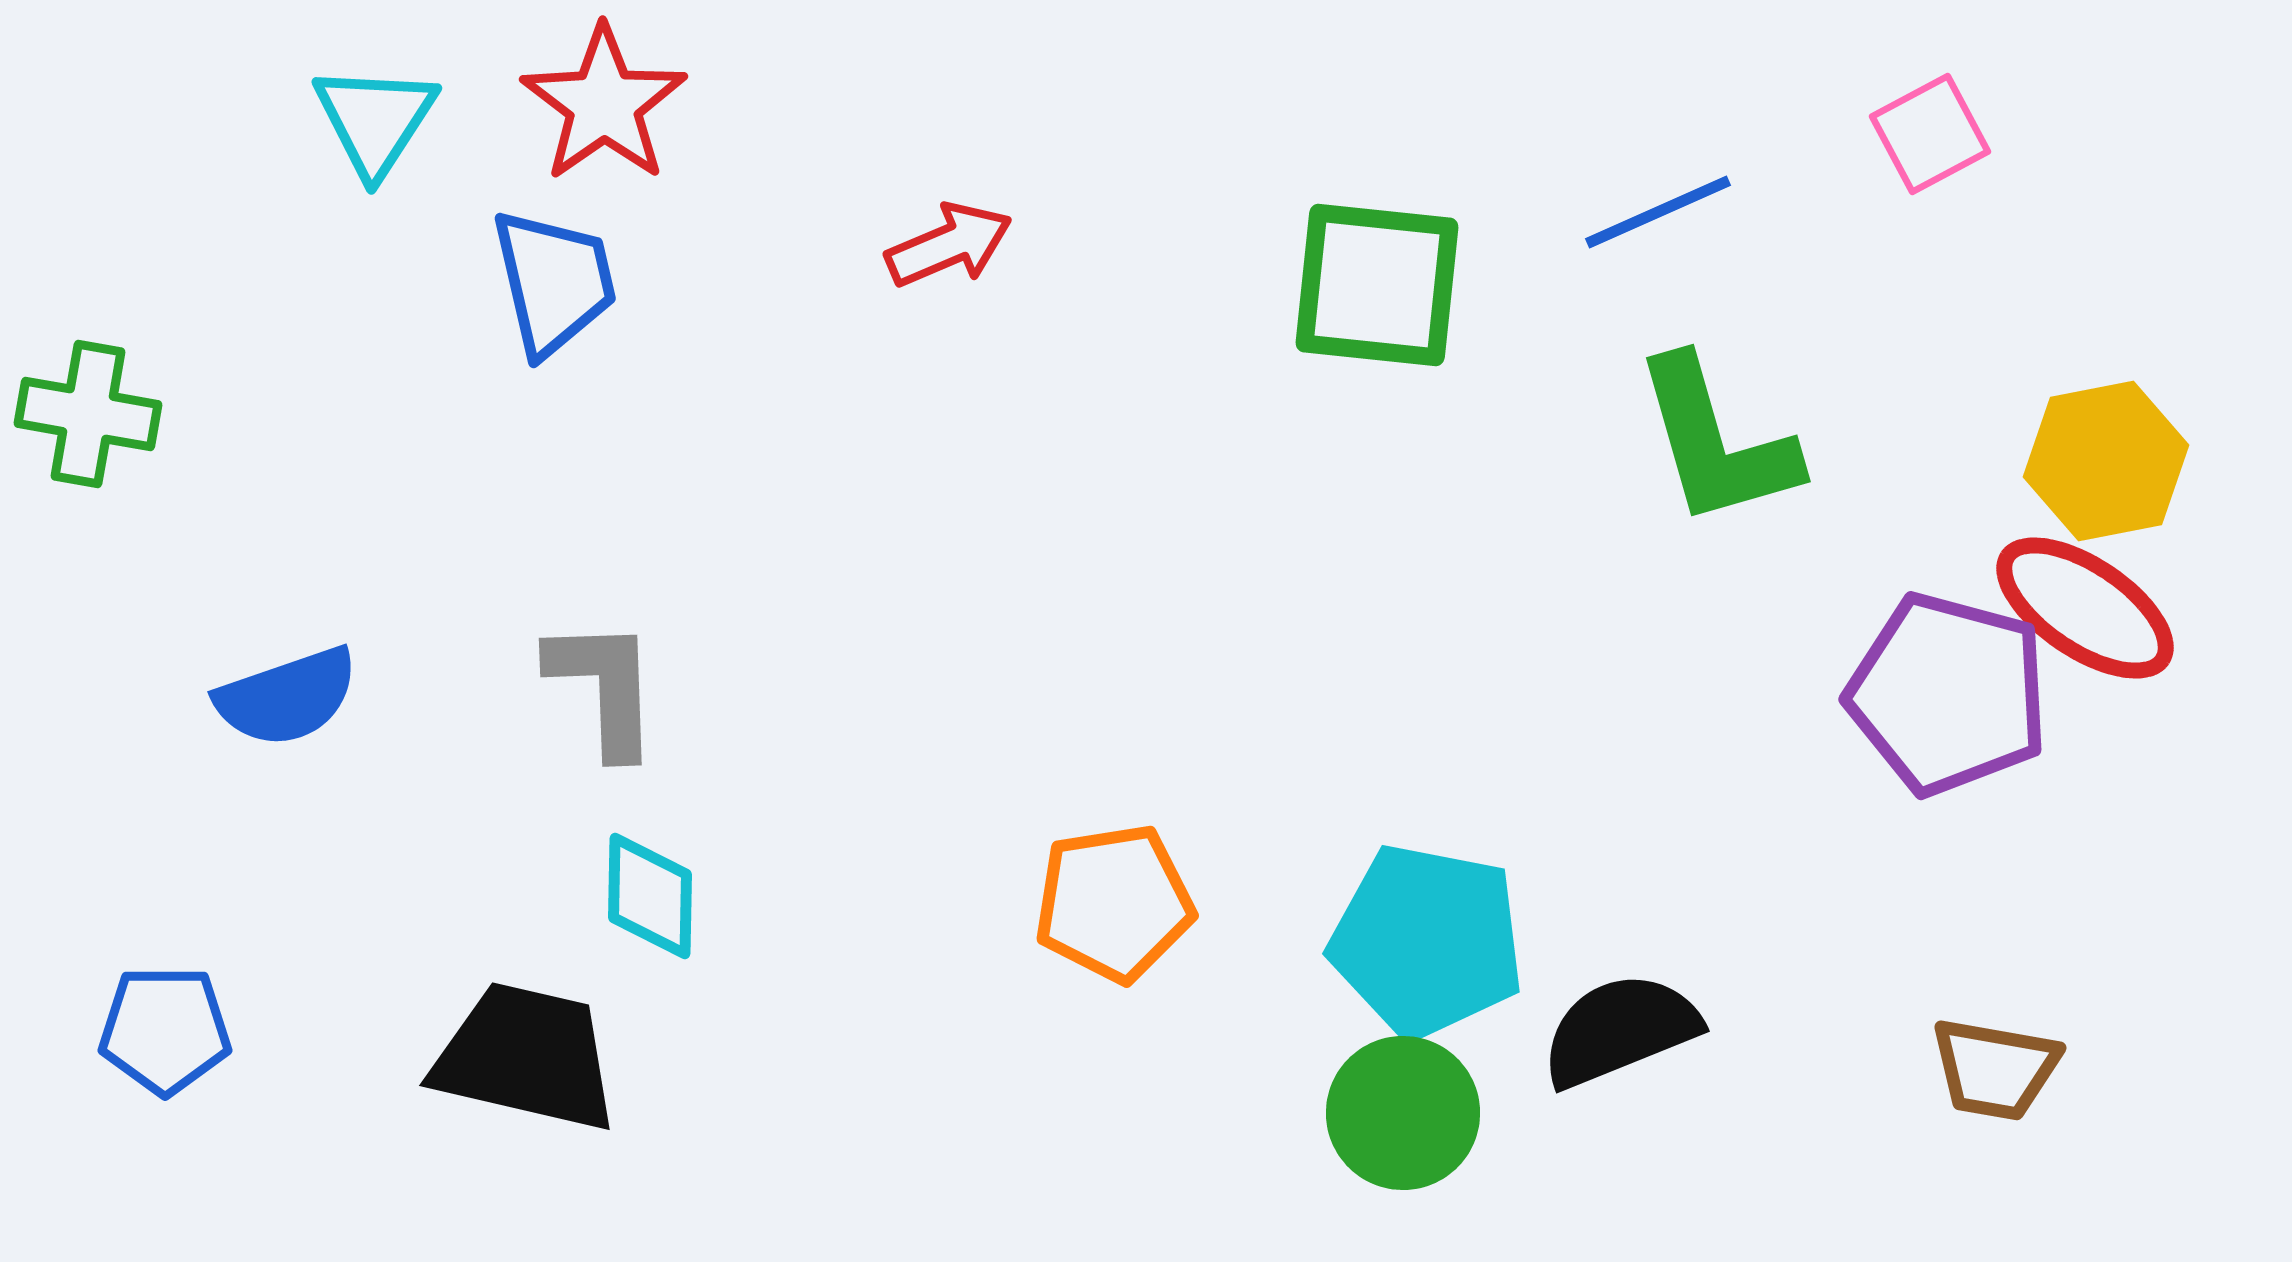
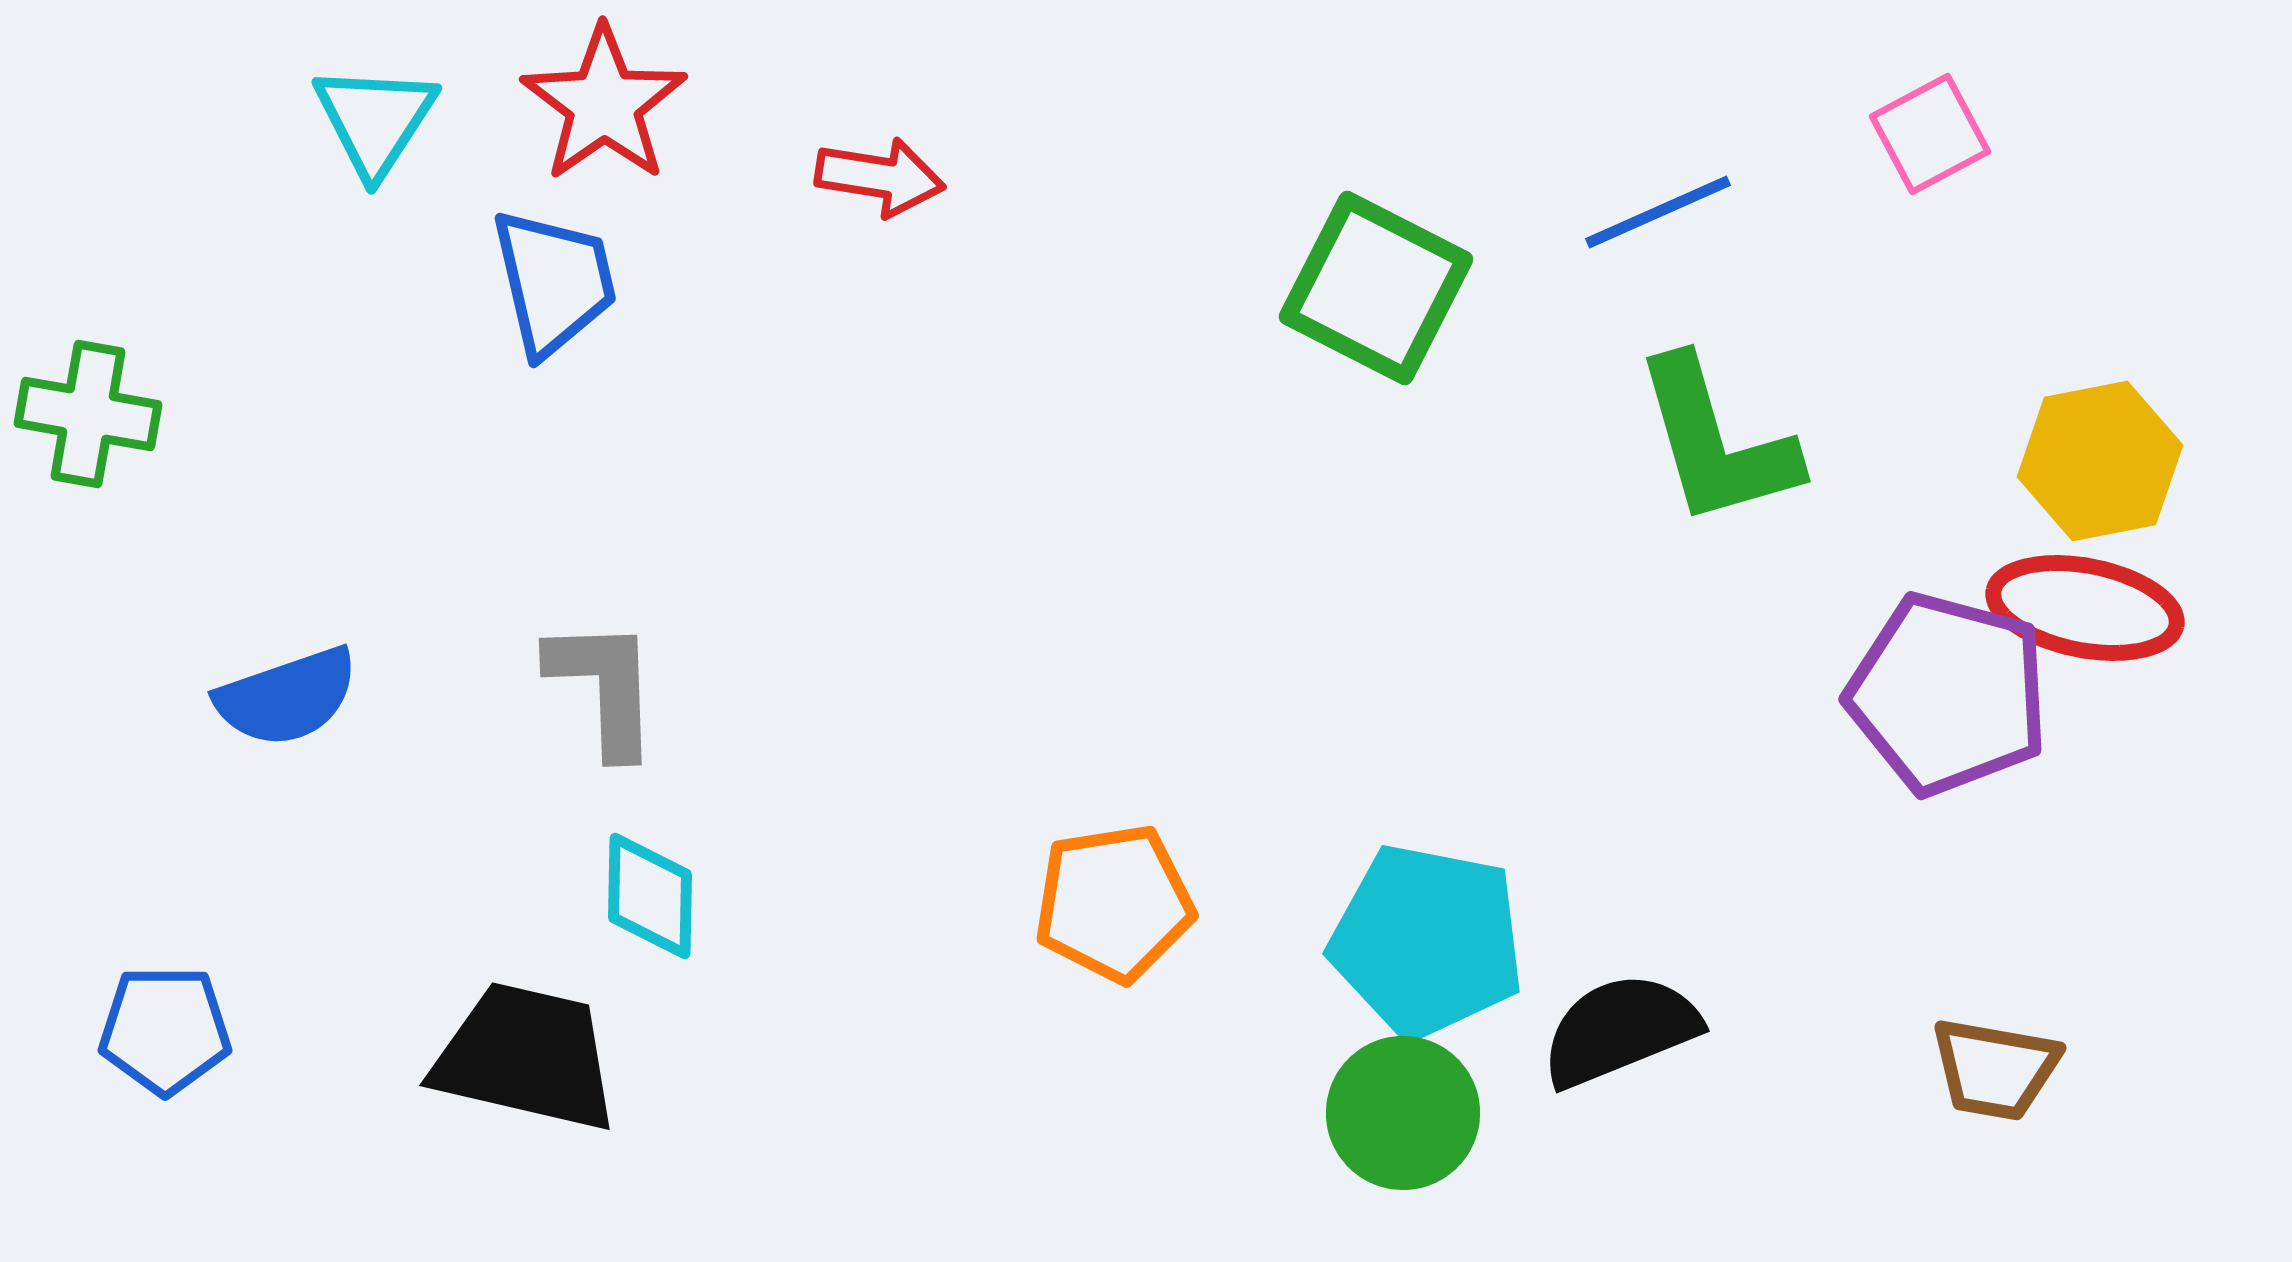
red arrow: moved 69 px left, 68 px up; rotated 32 degrees clockwise
green square: moved 1 px left, 3 px down; rotated 21 degrees clockwise
yellow hexagon: moved 6 px left
red ellipse: rotated 23 degrees counterclockwise
